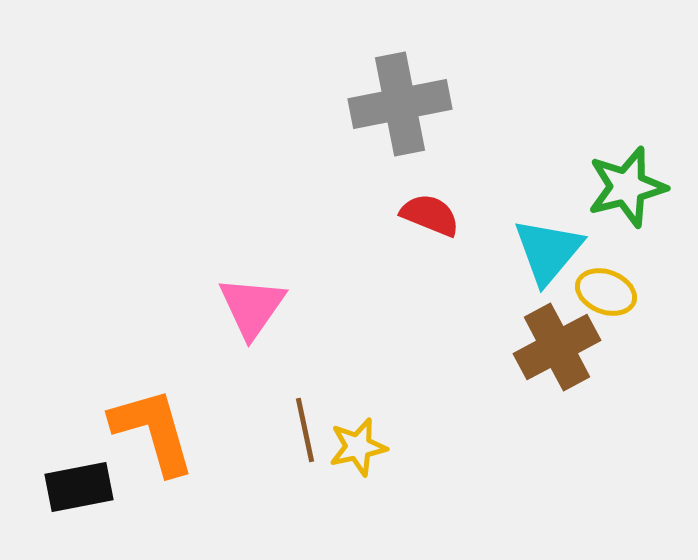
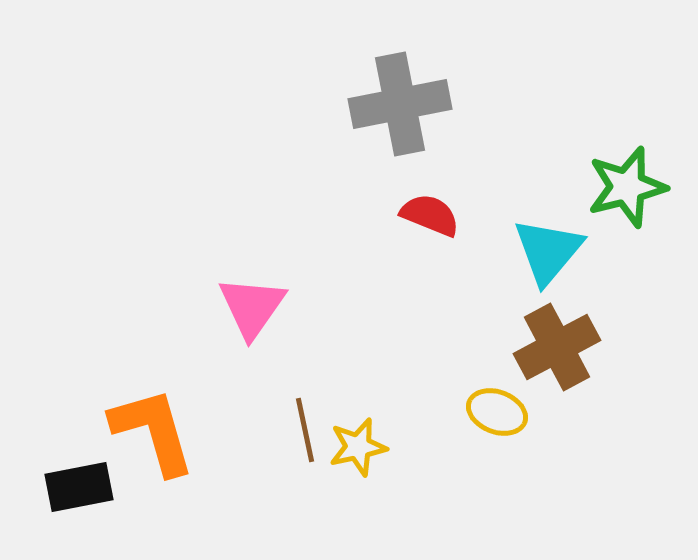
yellow ellipse: moved 109 px left, 120 px down
